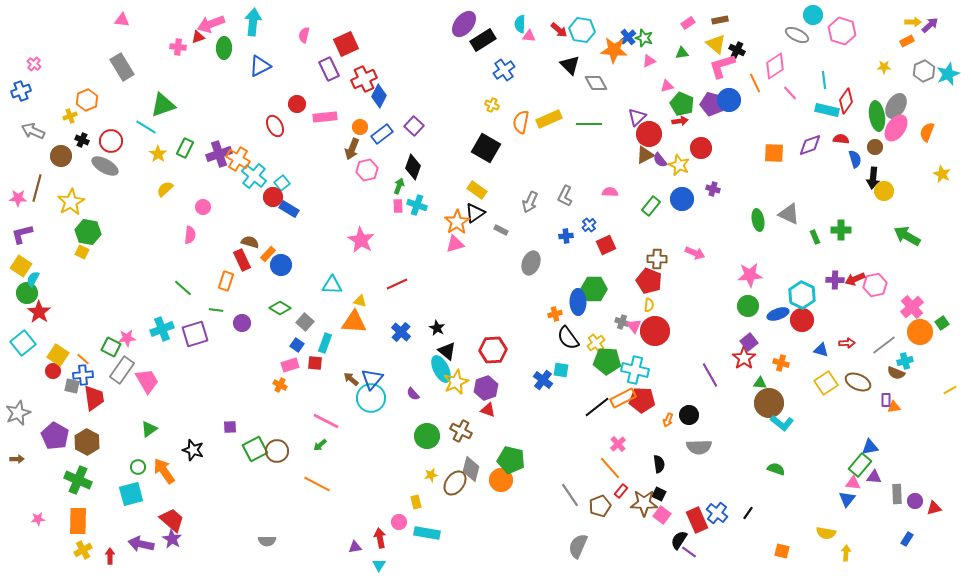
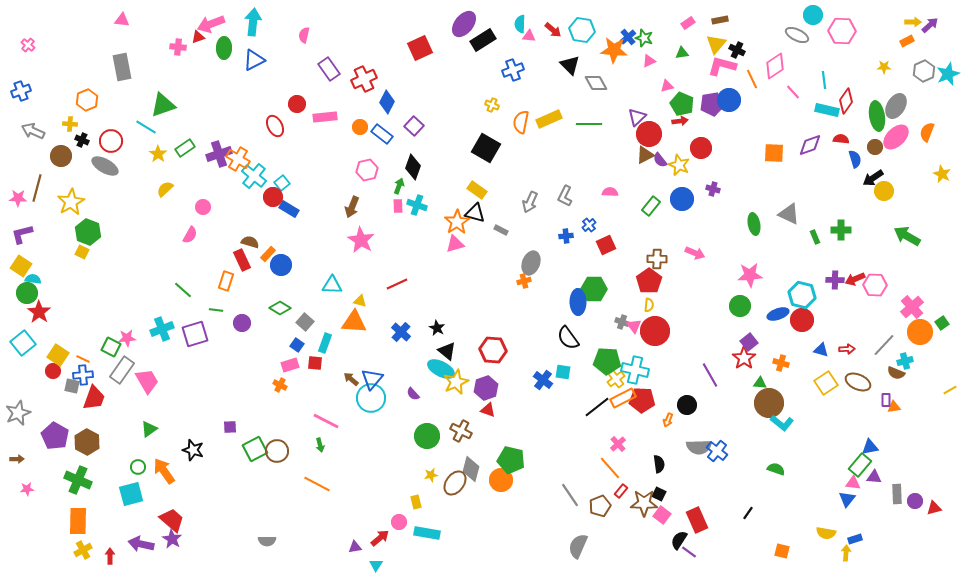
red arrow at (559, 30): moved 6 px left
pink hexagon at (842, 31): rotated 16 degrees counterclockwise
red square at (346, 44): moved 74 px right, 4 px down
yellow triangle at (716, 44): rotated 30 degrees clockwise
pink cross at (34, 64): moved 6 px left, 19 px up
blue triangle at (260, 66): moved 6 px left, 6 px up
pink L-shape at (722, 66): rotated 32 degrees clockwise
gray rectangle at (122, 67): rotated 20 degrees clockwise
purple rectangle at (329, 69): rotated 10 degrees counterclockwise
blue cross at (504, 70): moved 9 px right; rotated 15 degrees clockwise
orange line at (755, 83): moved 3 px left, 4 px up
pink line at (790, 93): moved 3 px right, 1 px up
blue diamond at (379, 96): moved 8 px right, 6 px down
purple pentagon at (712, 104): rotated 25 degrees counterclockwise
yellow cross at (70, 116): moved 8 px down; rotated 24 degrees clockwise
pink ellipse at (896, 128): moved 9 px down; rotated 12 degrees clockwise
blue rectangle at (382, 134): rotated 75 degrees clockwise
green rectangle at (185, 148): rotated 30 degrees clockwise
brown arrow at (352, 149): moved 58 px down
black arrow at (873, 178): rotated 50 degrees clockwise
black triangle at (475, 213): rotated 50 degrees clockwise
green ellipse at (758, 220): moved 4 px left, 4 px down
green hexagon at (88, 232): rotated 10 degrees clockwise
pink semicircle at (190, 235): rotated 24 degrees clockwise
cyan semicircle at (33, 279): rotated 70 degrees clockwise
red pentagon at (649, 281): rotated 15 degrees clockwise
pink hexagon at (875, 285): rotated 15 degrees clockwise
green line at (183, 288): moved 2 px down
cyan hexagon at (802, 295): rotated 12 degrees counterclockwise
green circle at (748, 306): moved 8 px left
orange cross at (555, 314): moved 31 px left, 33 px up
yellow cross at (596, 343): moved 20 px right, 36 px down
red arrow at (847, 343): moved 6 px down
gray line at (884, 345): rotated 10 degrees counterclockwise
red hexagon at (493, 350): rotated 8 degrees clockwise
orange line at (83, 359): rotated 16 degrees counterclockwise
cyan ellipse at (441, 369): rotated 36 degrees counterclockwise
cyan square at (561, 370): moved 2 px right, 2 px down
red trapezoid at (94, 398): rotated 28 degrees clockwise
black circle at (689, 415): moved 2 px left, 10 px up
green arrow at (320, 445): rotated 64 degrees counterclockwise
blue cross at (717, 513): moved 62 px up
pink star at (38, 519): moved 11 px left, 30 px up
red arrow at (380, 538): rotated 60 degrees clockwise
blue rectangle at (907, 539): moved 52 px left; rotated 40 degrees clockwise
cyan triangle at (379, 565): moved 3 px left
